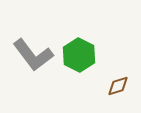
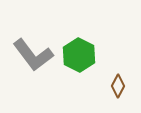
brown diamond: rotated 45 degrees counterclockwise
